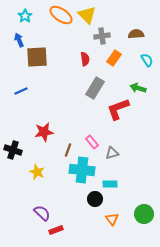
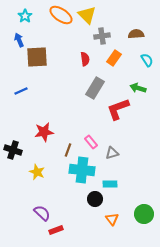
pink rectangle: moved 1 px left
